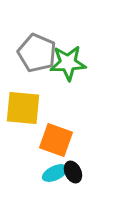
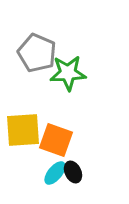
green star: moved 10 px down
yellow square: moved 22 px down; rotated 9 degrees counterclockwise
cyan ellipse: rotated 25 degrees counterclockwise
